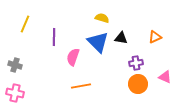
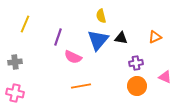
yellow semicircle: moved 1 px left, 2 px up; rotated 120 degrees counterclockwise
purple line: moved 4 px right; rotated 18 degrees clockwise
blue triangle: moved 2 px up; rotated 25 degrees clockwise
pink semicircle: rotated 84 degrees counterclockwise
gray cross: moved 3 px up; rotated 24 degrees counterclockwise
orange circle: moved 1 px left, 2 px down
